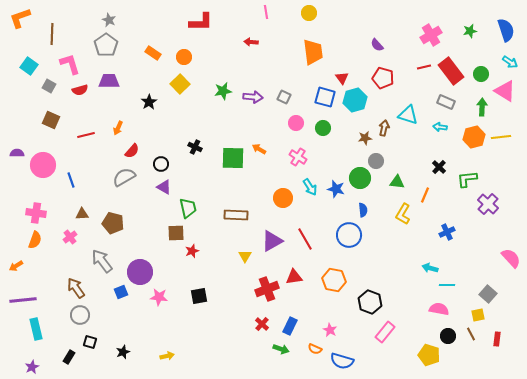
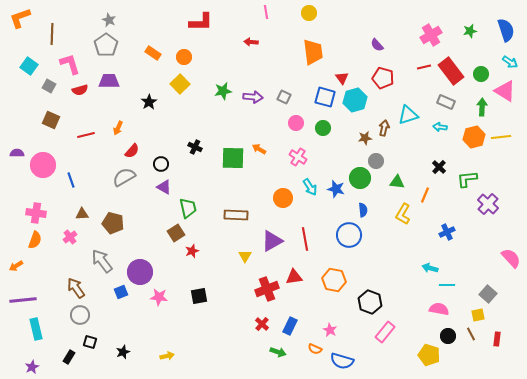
cyan triangle at (408, 115): rotated 35 degrees counterclockwise
brown square at (176, 233): rotated 30 degrees counterclockwise
red line at (305, 239): rotated 20 degrees clockwise
green arrow at (281, 349): moved 3 px left, 3 px down
